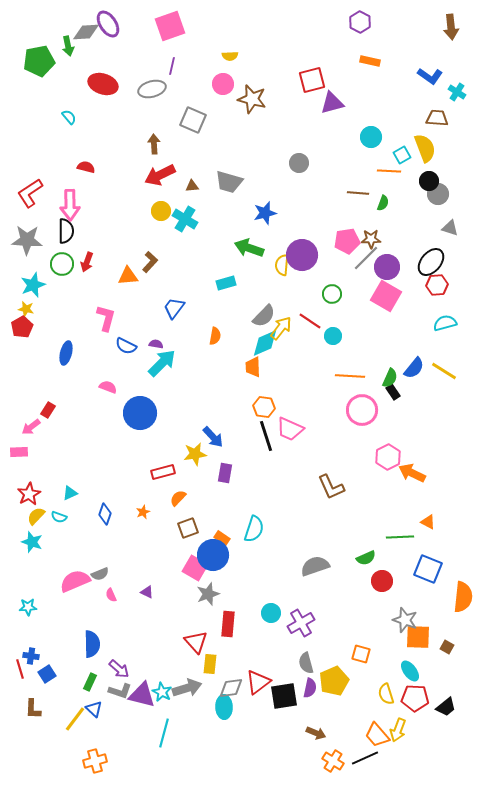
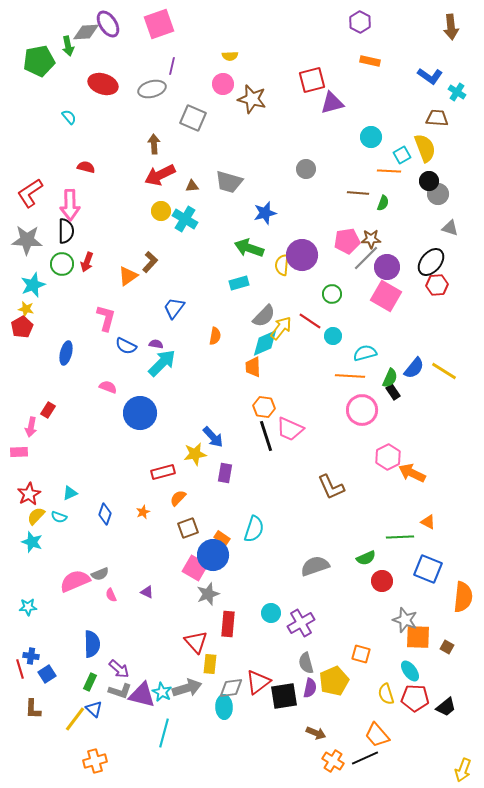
pink square at (170, 26): moved 11 px left, 2 px up
gray square at (193, 120): moved 2 px up
gray circle at (299, 163): moved 7 px right, 6 px down
orange triangle at (128, 276): rotated 30 degrees counterclockwise
cyan rectangle at (226, 283): moved 13 px right
cyan semicircle at (445, 323): moved 80 px left, 30 px down
pink arrow at (31, 427): rotated 42 degrees counterclockwise
yellow arrow at (398, 730): moved 65 px right, 40 px down
